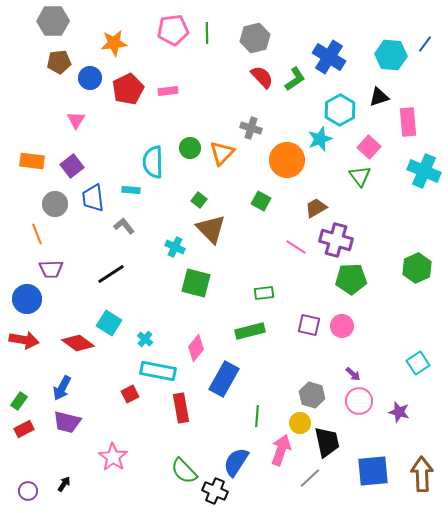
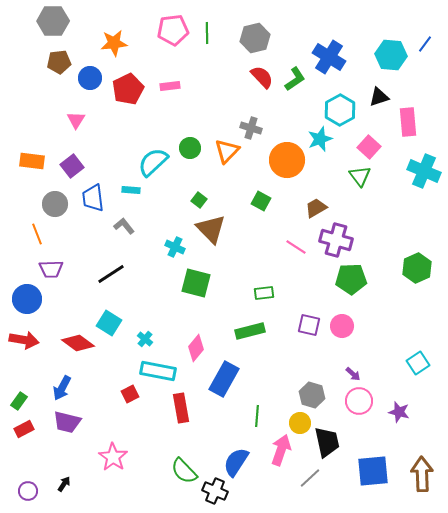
pink rectangle at (168, 91): moved 2 px right, 5 px up
orange triangle at (222, 153): moved 5 px right, 2 px up
cyan semicircle at (153, 162): rotated 48 degrees clockwise
